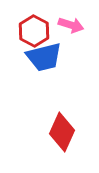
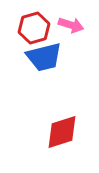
red hexagon: moved 3 px up; rotated 16 degrees clockwise
red diamond: rotated 48 degrees clockwise
